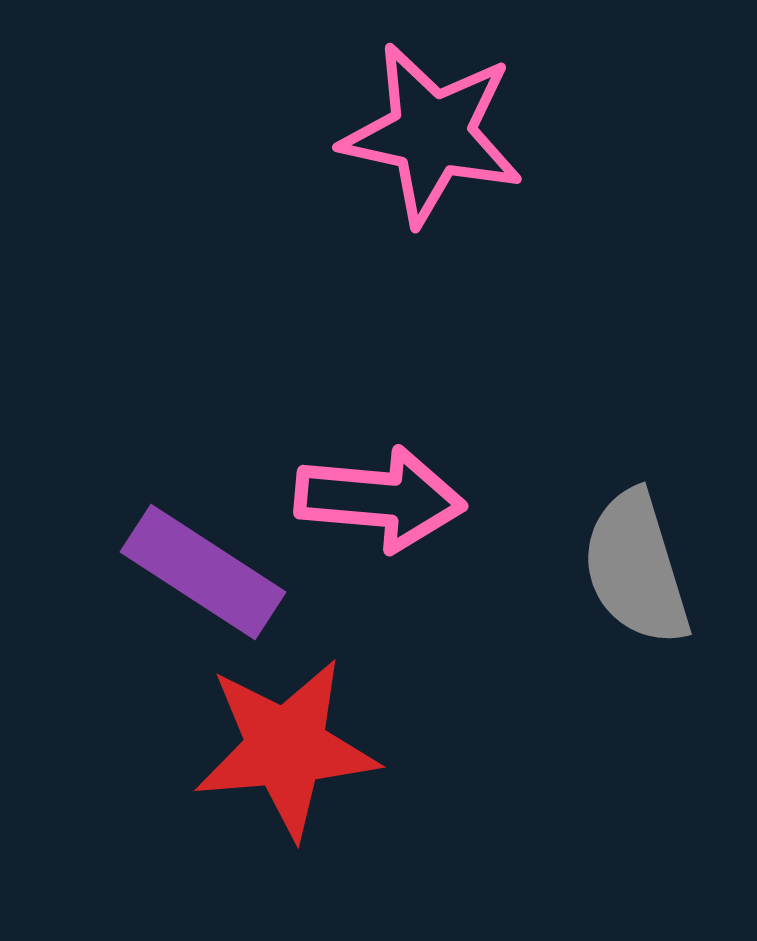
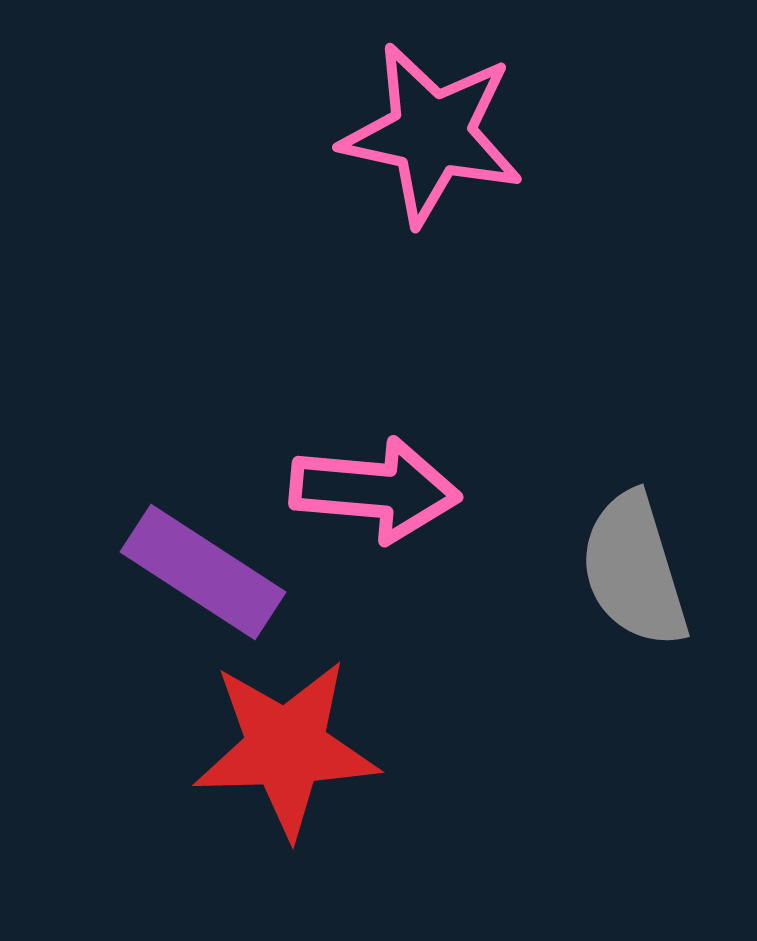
pink arrow: moved 5 px left, 9 px up
gray semicircle: moved 2 px left, 2 px down
red star: rotated 3 degrees clockwise
